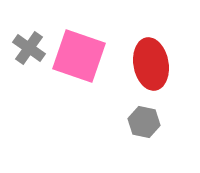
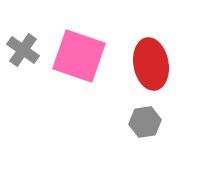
gray cross: moved 6 px left, 2 px down
gray hexagon: moved 1 px right; rotated 20 degrees counterclockwise
